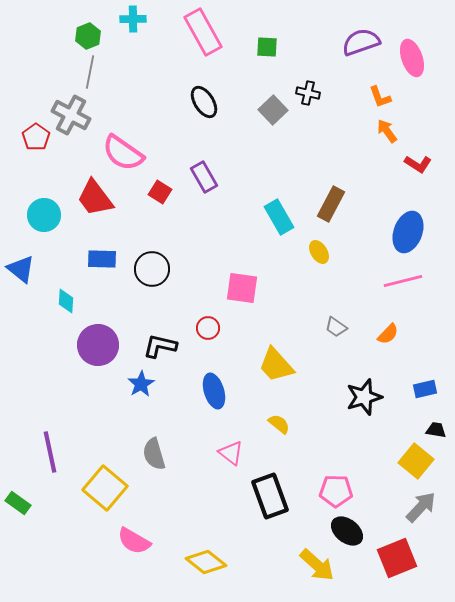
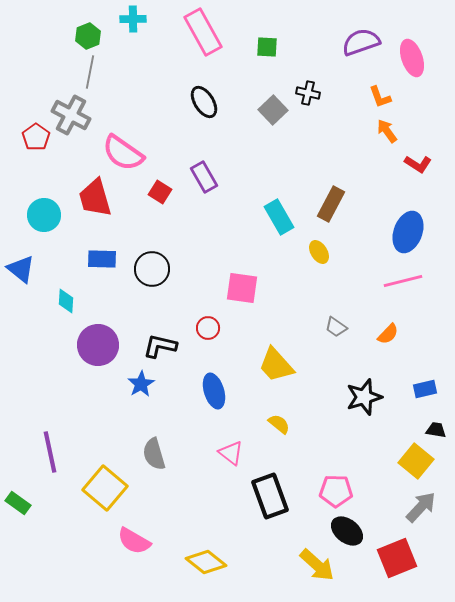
red trapezoid at (95, 198): rotated 21 degrees clockwise
